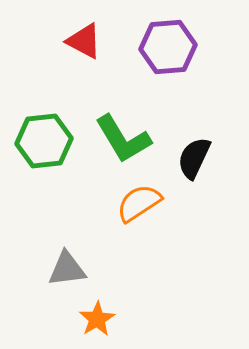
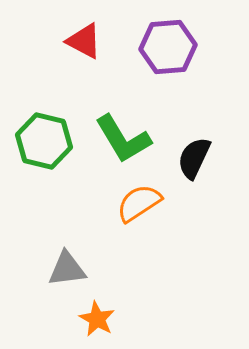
green hexagon: rotated 20 degrees clockwise
orange star: rotated 12 degrees counterclockwise
